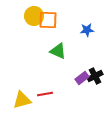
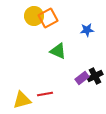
orange square: moved 2 px up; rotated 30 degrees counterclockwise
